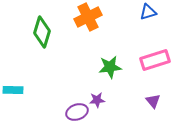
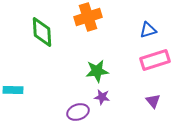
blue triangle: moved 18 px down
orange cross: rotated 8 degrees clockwise
green diamond: rotated 20 degrees counterclockwise
green star: moved 13 px left, 4 px down
purple star: moved 5 px right, 3 px up; rotated 14 degrees clockwise
purple ellipse: moved 1 px right
